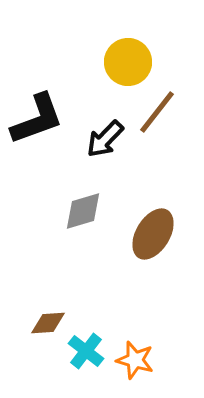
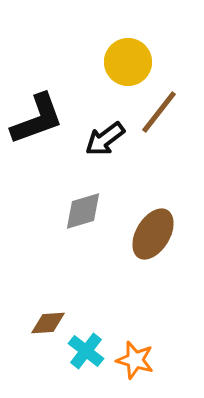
brown line: moved 2 px right
black arrow: rotated 9 degrees clockwise
